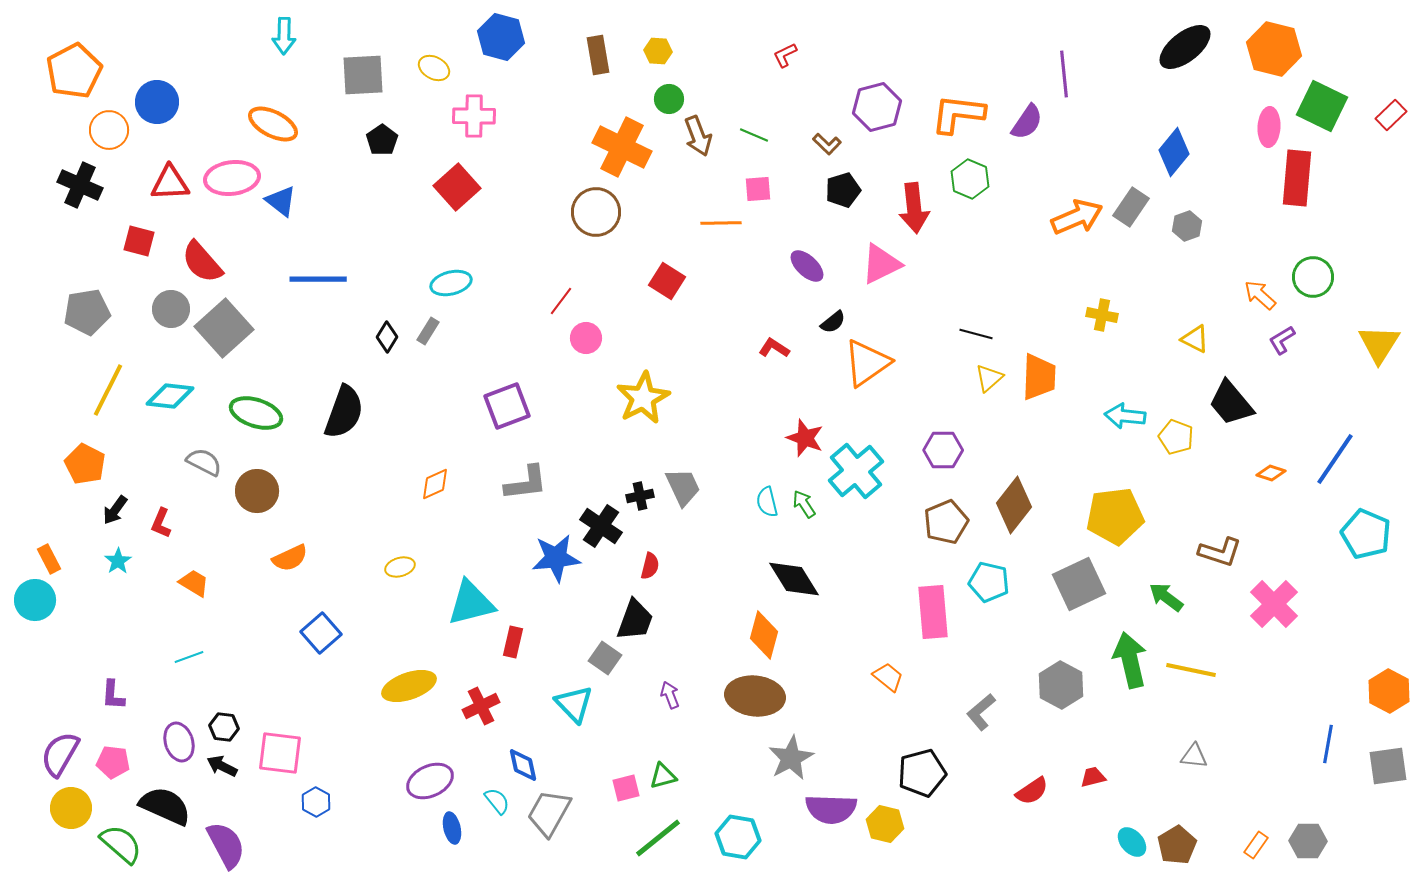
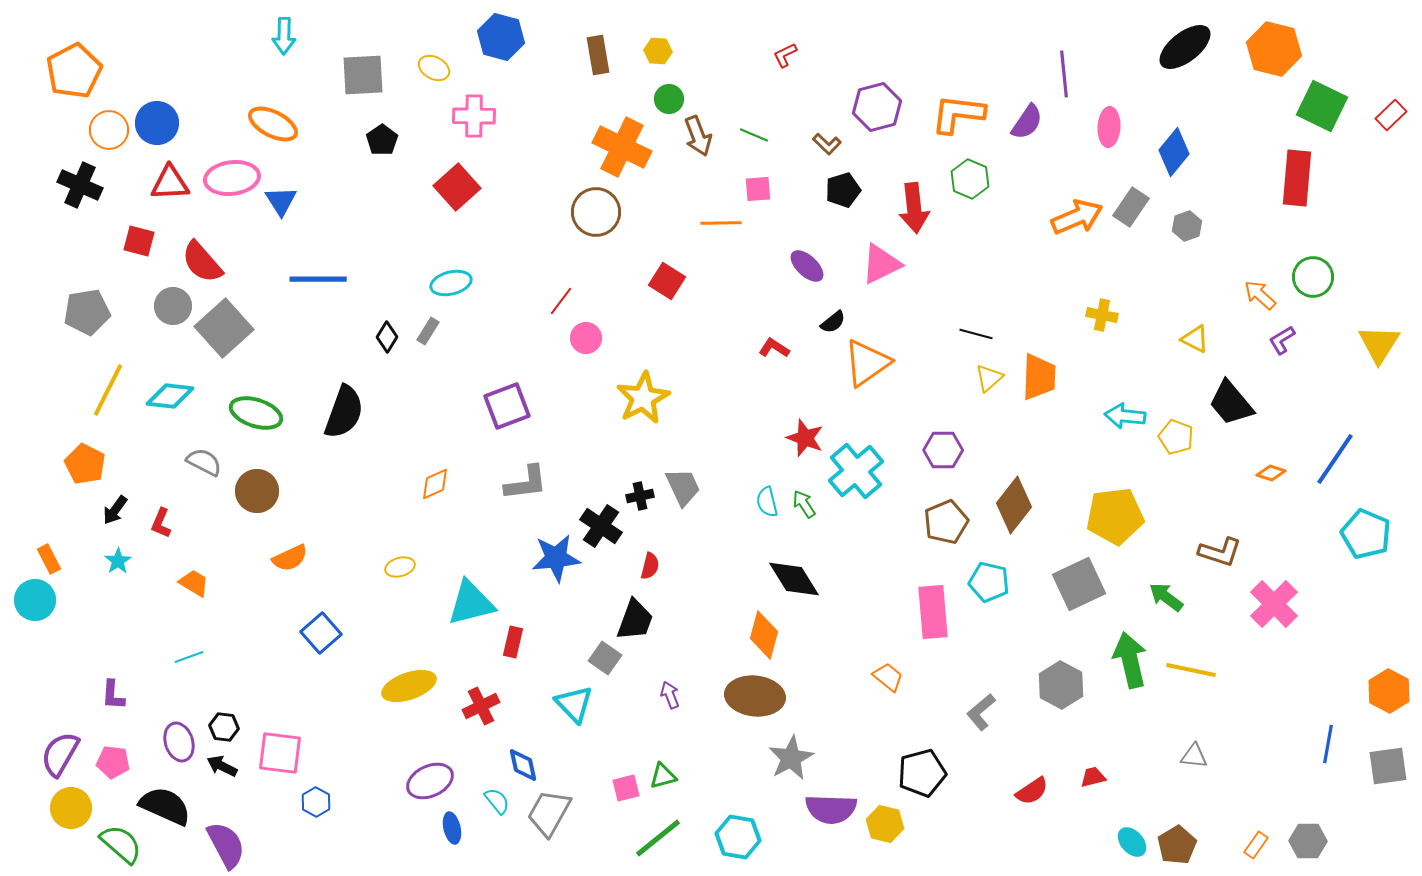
blue circle at (157, 102): moved 21 px down
pink ellipse at (1269, 127): moved 160 px left
blue triangle at (281, 201): rotated 20 degrees clockwise
gray circle at (171, 309): moved 2 px right, 3 px up
